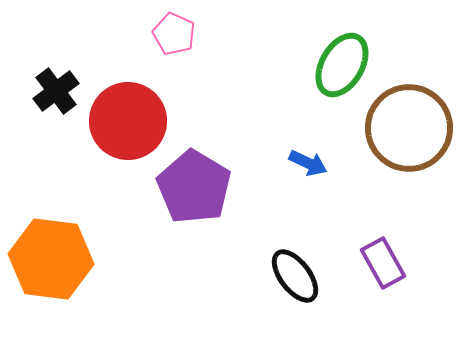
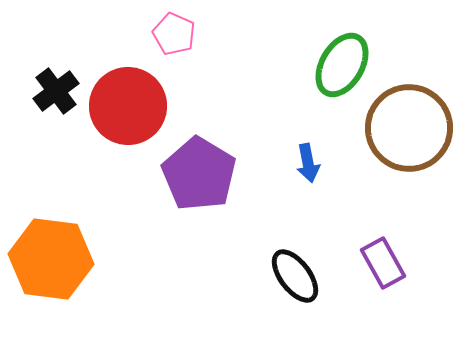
red circle: moved 15 px up
blue arrow: rotated 54 degrees clockwise
purple pentagon: moved 5 px right, 13 px up
